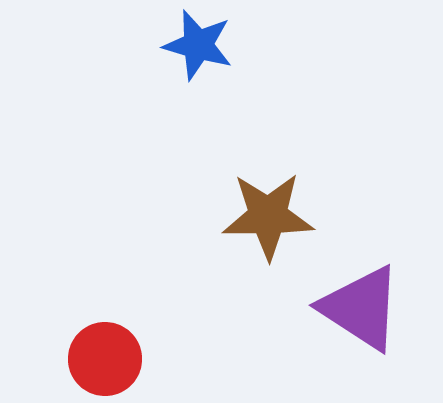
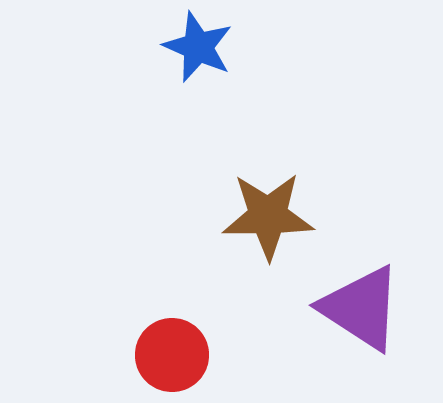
blue star: moved 2 px down; rotated 8 degrees clockwise
red circle: moved 67 px right, 4 px up
